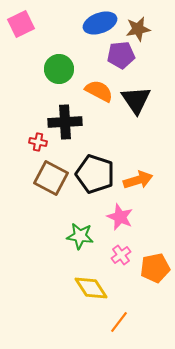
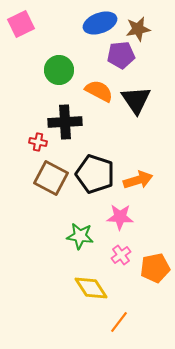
green circle: moved 1 px down
pink star: rotated 20 degrees counterclockwise
